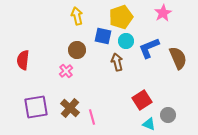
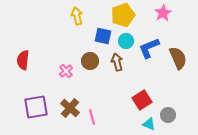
yellow pentagon: moved 2 px right, 2 px up
brown circle: moved 13 px right, 11 px down
